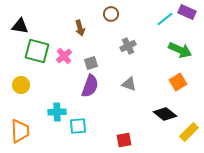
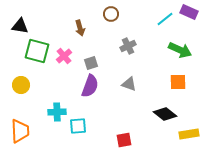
purple rectangle: moved 2 px right
orange square: rotated 30 degrees clockwise
yellow rectangle: moved 2 px down; rotated 36 degrees clockwise
